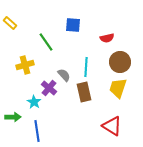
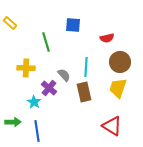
green line: rotated 18 degrees clockwise
yellow cross: moved 1 px right, 3 px down; rotated 18 degrees clockwise
green arrow: moved 5 px down
